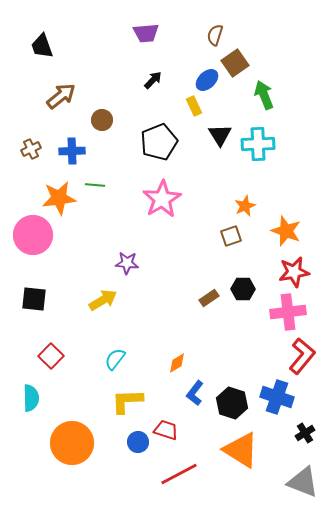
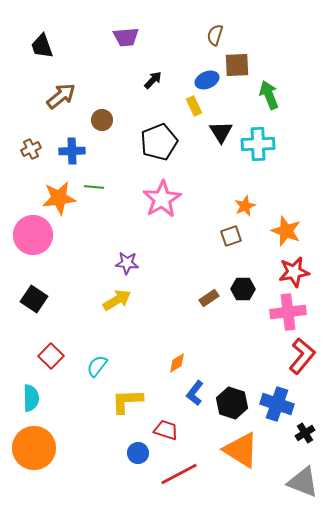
purple trapezoid at (146, 33): moved 20 px left, 4 px down
brown square at (235, 63): moved 2 px right, 2 px down; rotated 32 degrees clockwise
blue ellipse at (207, 80): rotated 20 degrees clockwise
green arrow at (264, 95): moved 5 px right
black triangle at (220, 135): moved 1 px right, 3 px up
green line at (95, 185): moved 1 px left, 2 px down
black square at (34, 299): rotated 28 degrees clockwise
yellow arrow at (103, 300): moved 14 px right
cyan semicircle at (115, 359): moved 18 px left, 7 px down
blue cross at (277, 397): moved 7 px down
blue circle at (138, 442): moved 11 px down
orange circle at (72, 443): moved 38 px left, 5 px down
